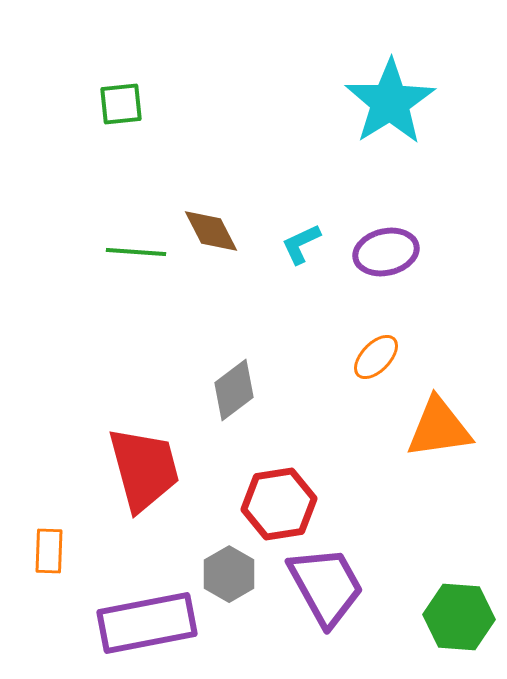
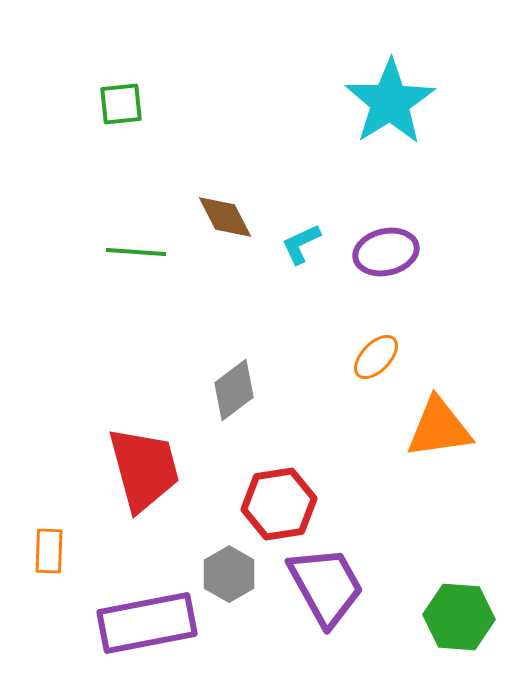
brown diamond: moved 14 px right, 14 px up
